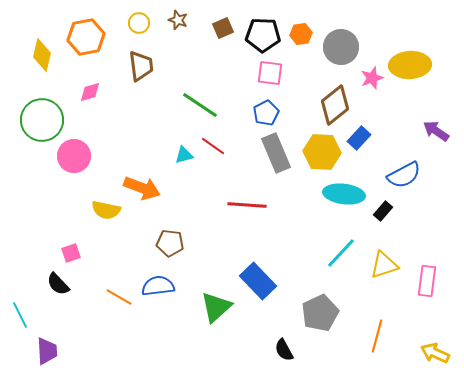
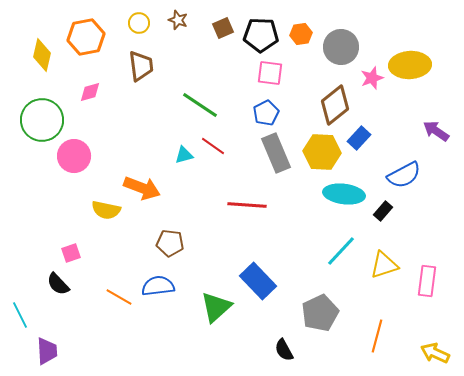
black pentagon at (263, 35): moved 2 px left
cyan line at (341, 253): moved 2 px up
